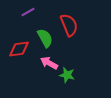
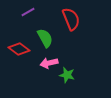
red semicircle: moved 2 px right, 6 px up
red diamond: rotated 45 degrees clockwise
pink arrow: rotated 42 degrees counterclockwise
